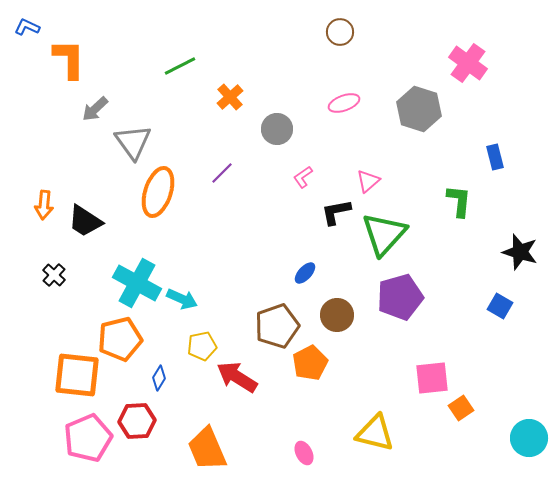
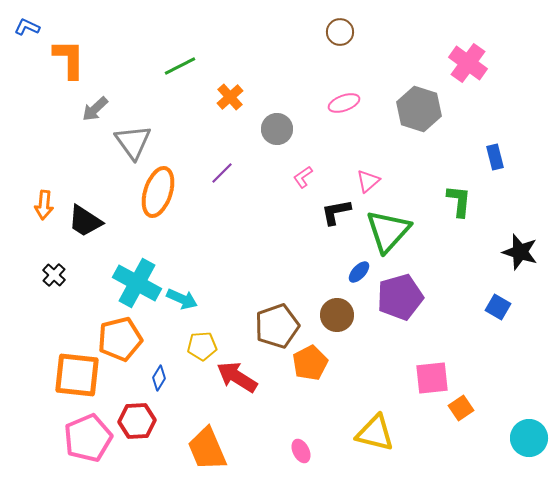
green triangle at (384, 234): moved 4 px right, 3 px up
blue ellipse at (305, 273): moved 54 px right, 1 px up
blue square at (500, 306): moved 2 px left, 1 px down
yellow pentagon at (202, 346): rotated 8 degrees clockwise
pink ellipse at (304, 453): moved 3 px left, 2 px up
